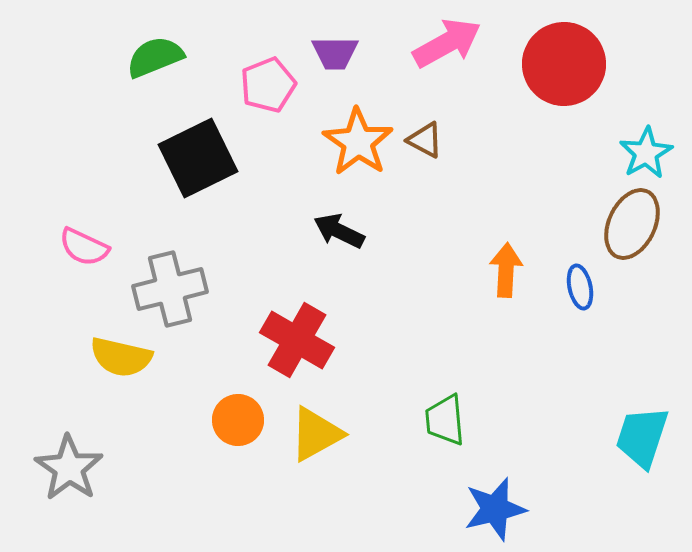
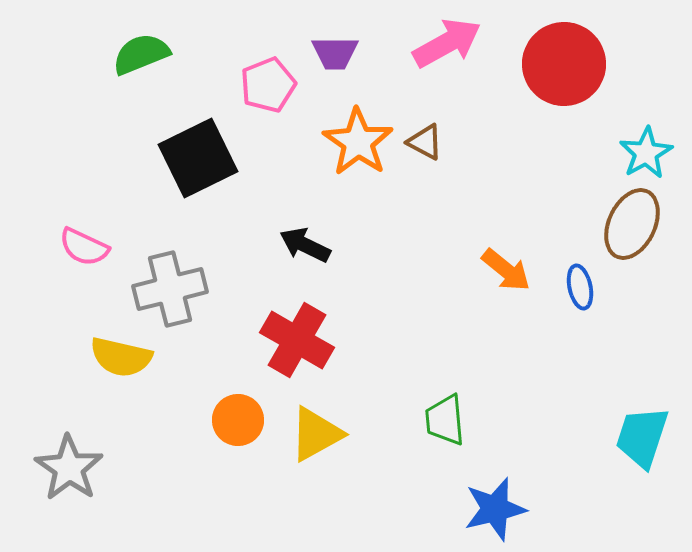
green semicircle: moved 14 px left, 3 px up
brown triangle: moved 2 px down
black arrow: moved 34 px left, 14 px down
orange arrow: rotated 126 degrees clockwise
